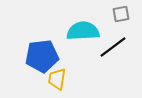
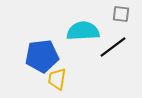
gray square: rotated 18 degrees clockwise
